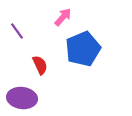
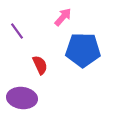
blue pentagon: moved 1 px down; rotated 24 degrees clockwise
